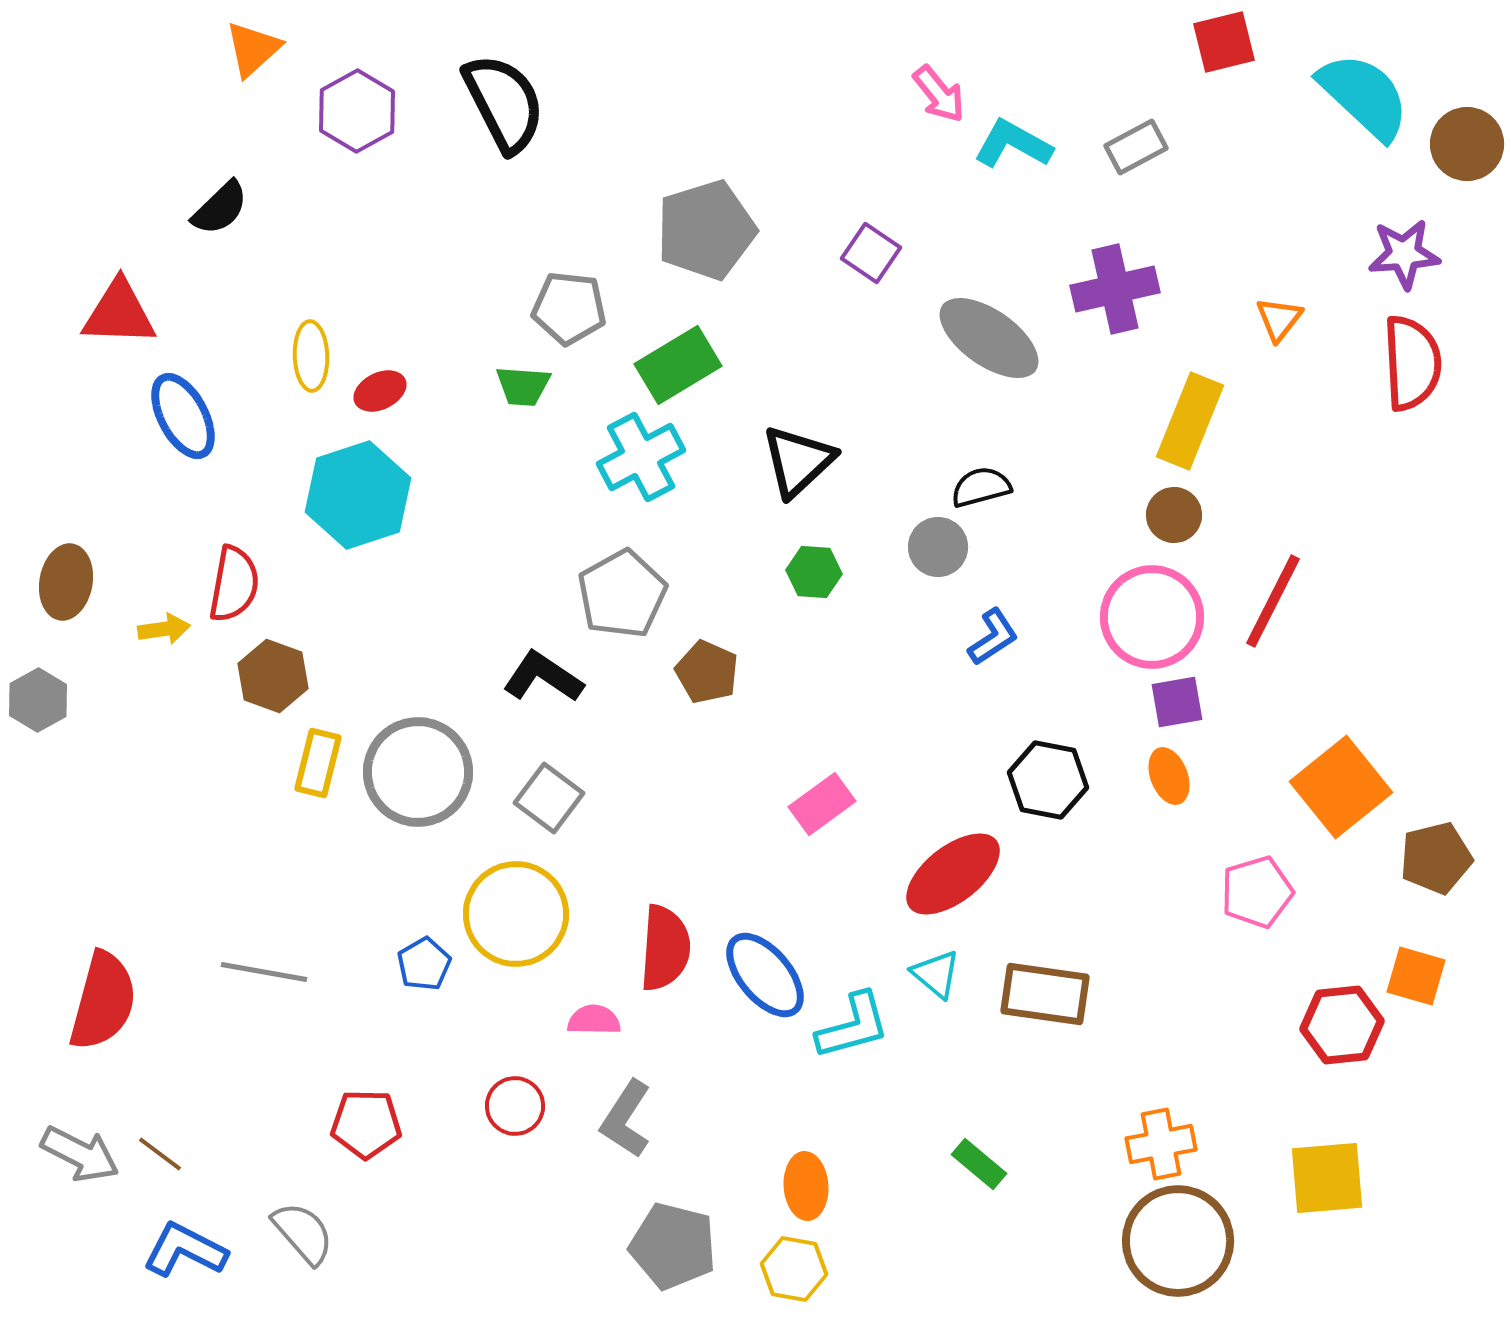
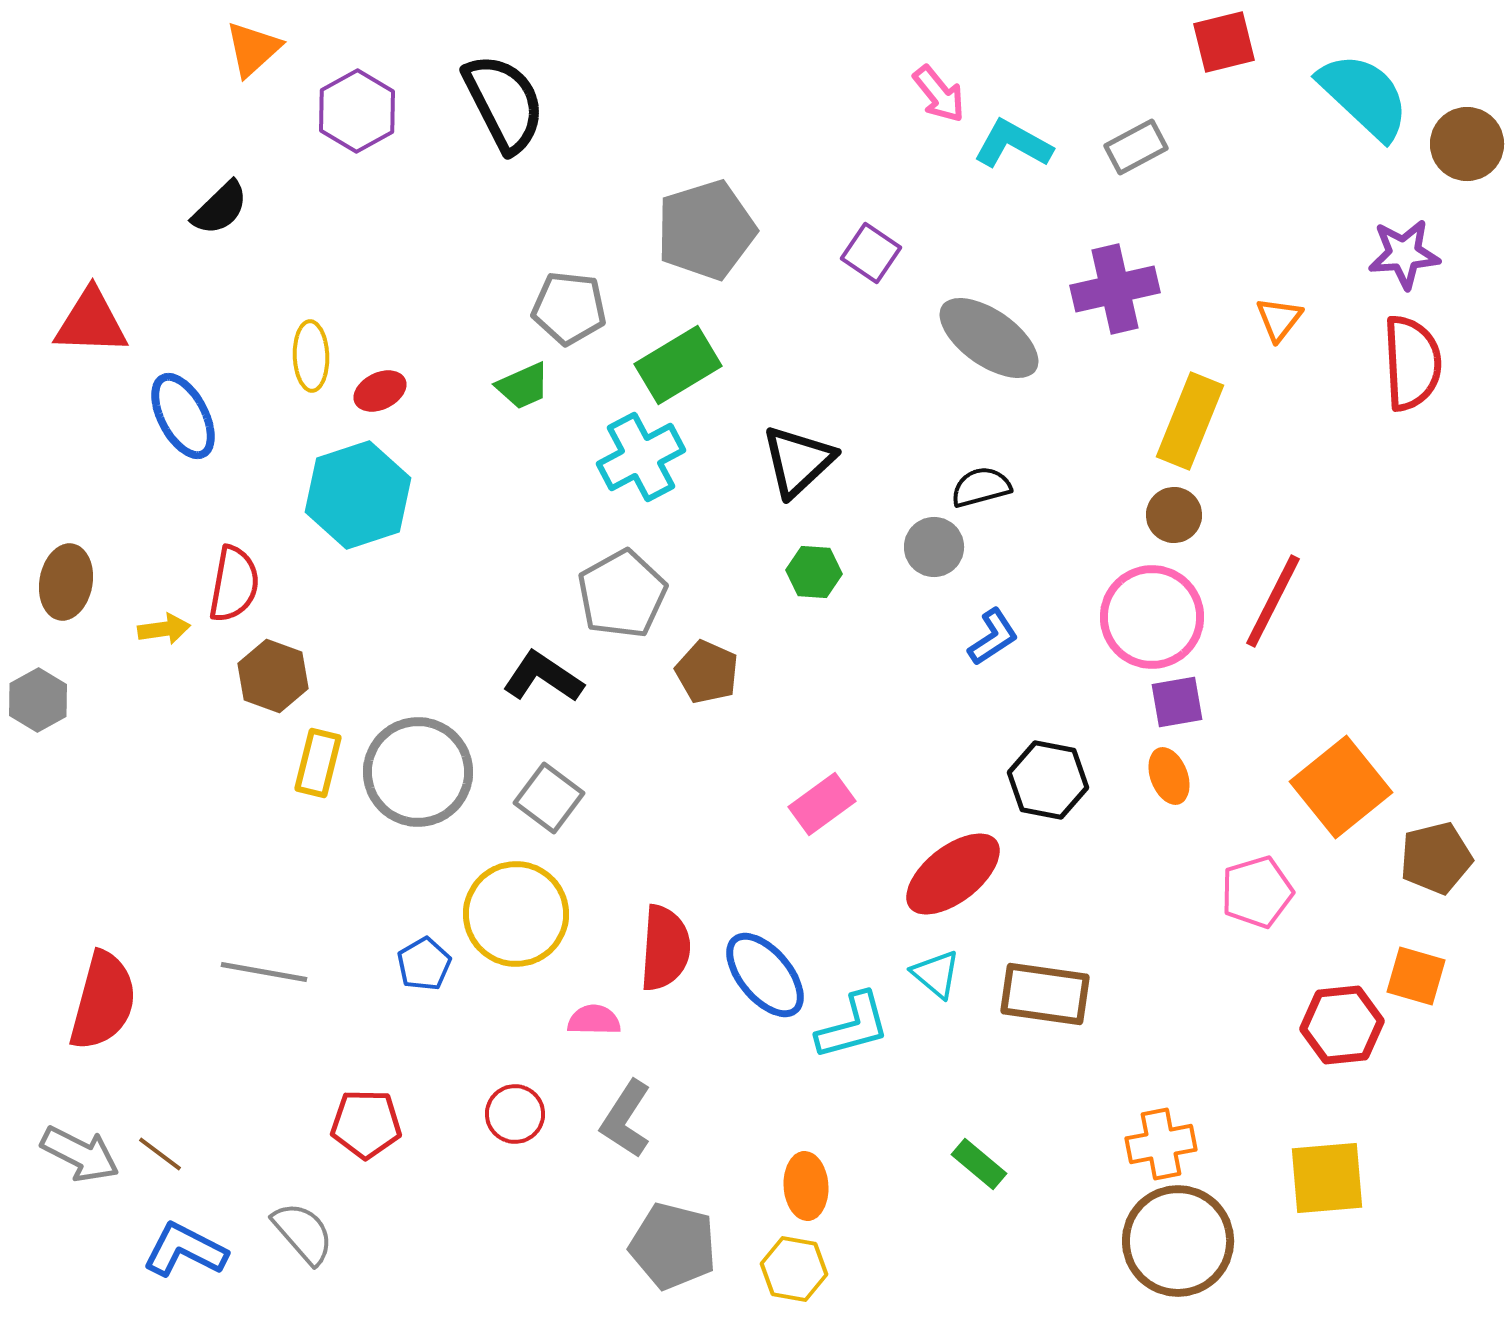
red triangle at (119, 313): moved 28 px left, 9 px down
green trapezoid at (523, 386): rotated 28 degrees counterclockwise
gray circle at (938, 547): moved 4 px left
red circle at (515, 1106): moved 8 px down
